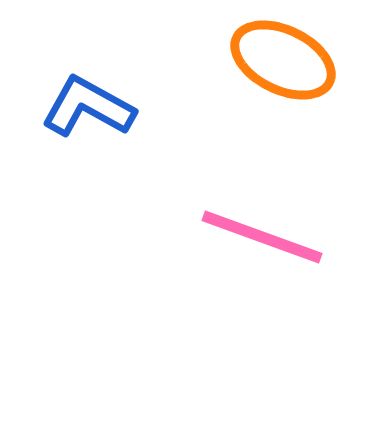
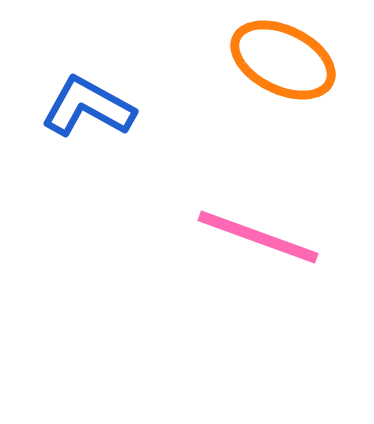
pink line: moved 4 px left
